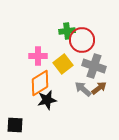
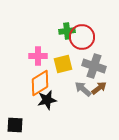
red circle: moved 3 px up
yellow square: rotated 24 degrees clockwise
